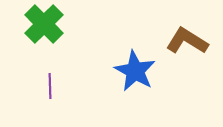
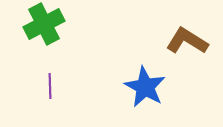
green cross: rotated 18 degrees clockwise
blue star: moved 10 px right, 16 px down
